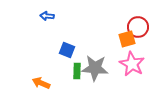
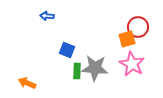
orange arrow: moved 14 px left
